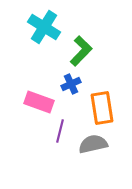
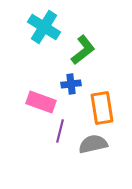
green L-shape: moved 2 px right, 1 px up; rotated 8 degrees clockwise
blue cross: rotated 18 degrees clockwise
pink rectangle: moved 2 px right
